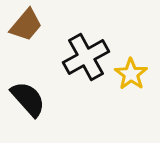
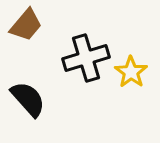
black cross: moved 1 px down; rotated 12 degrees clockwise
yellow star: moved 2 px up
